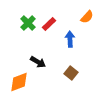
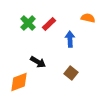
orange semicircle: moved 1 px right, 1 px down; rotated 120 degrees counterclockwise
